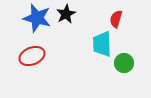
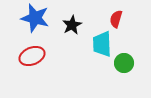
black star: moved 6 px right, 11 px down
blue star: moved 2 px left
